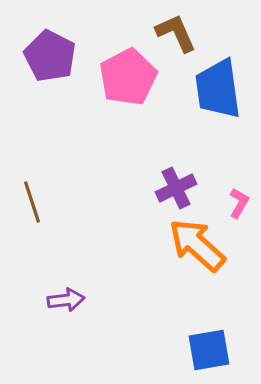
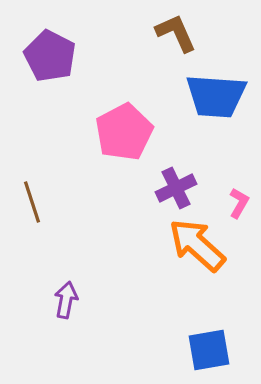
pink pentagon: moved 4 px left, 55 px down
blue trapezoid: moved 2 px left, 7 px down; rotated 78 degrees counterclockwise
purple arrow: rotated 72 degrees counterclockwise
